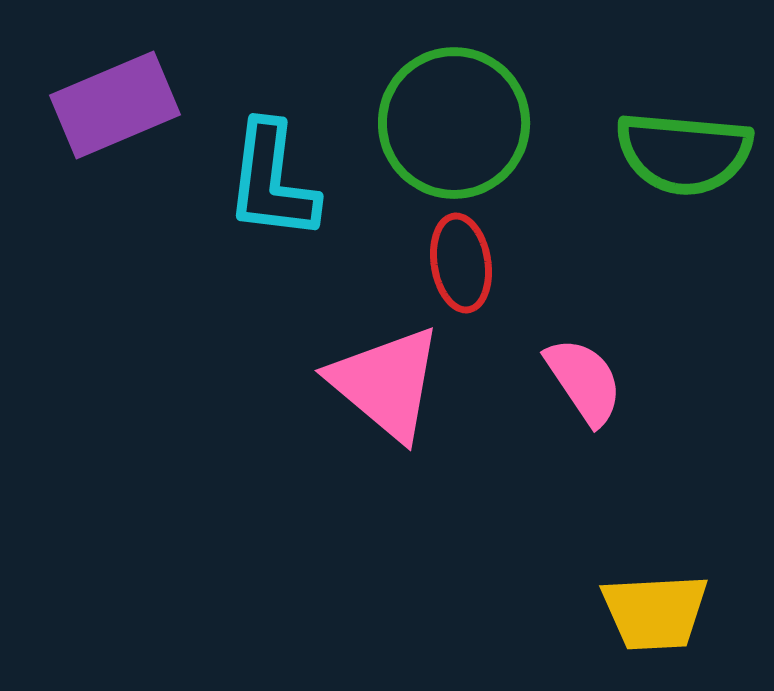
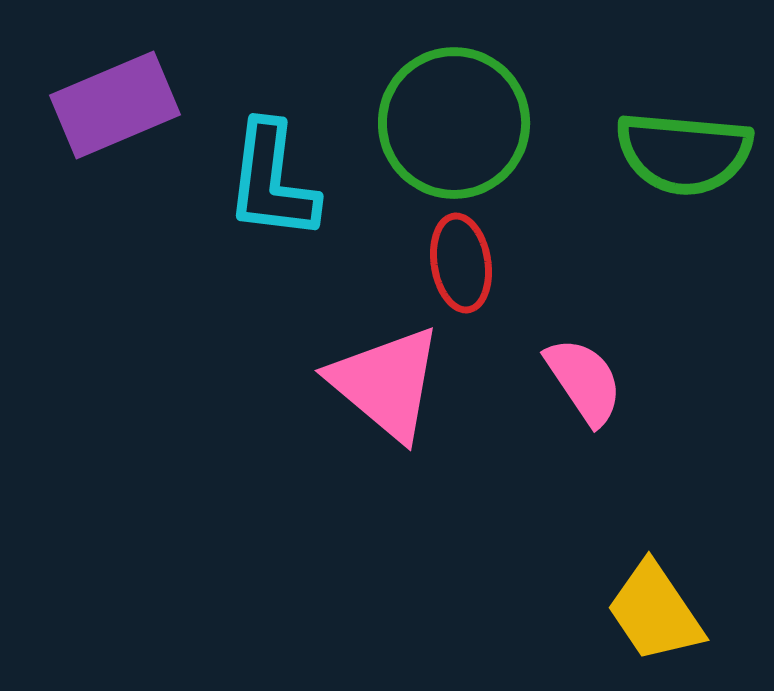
yellow trapezoid: rotated 59 degrees clockwise
